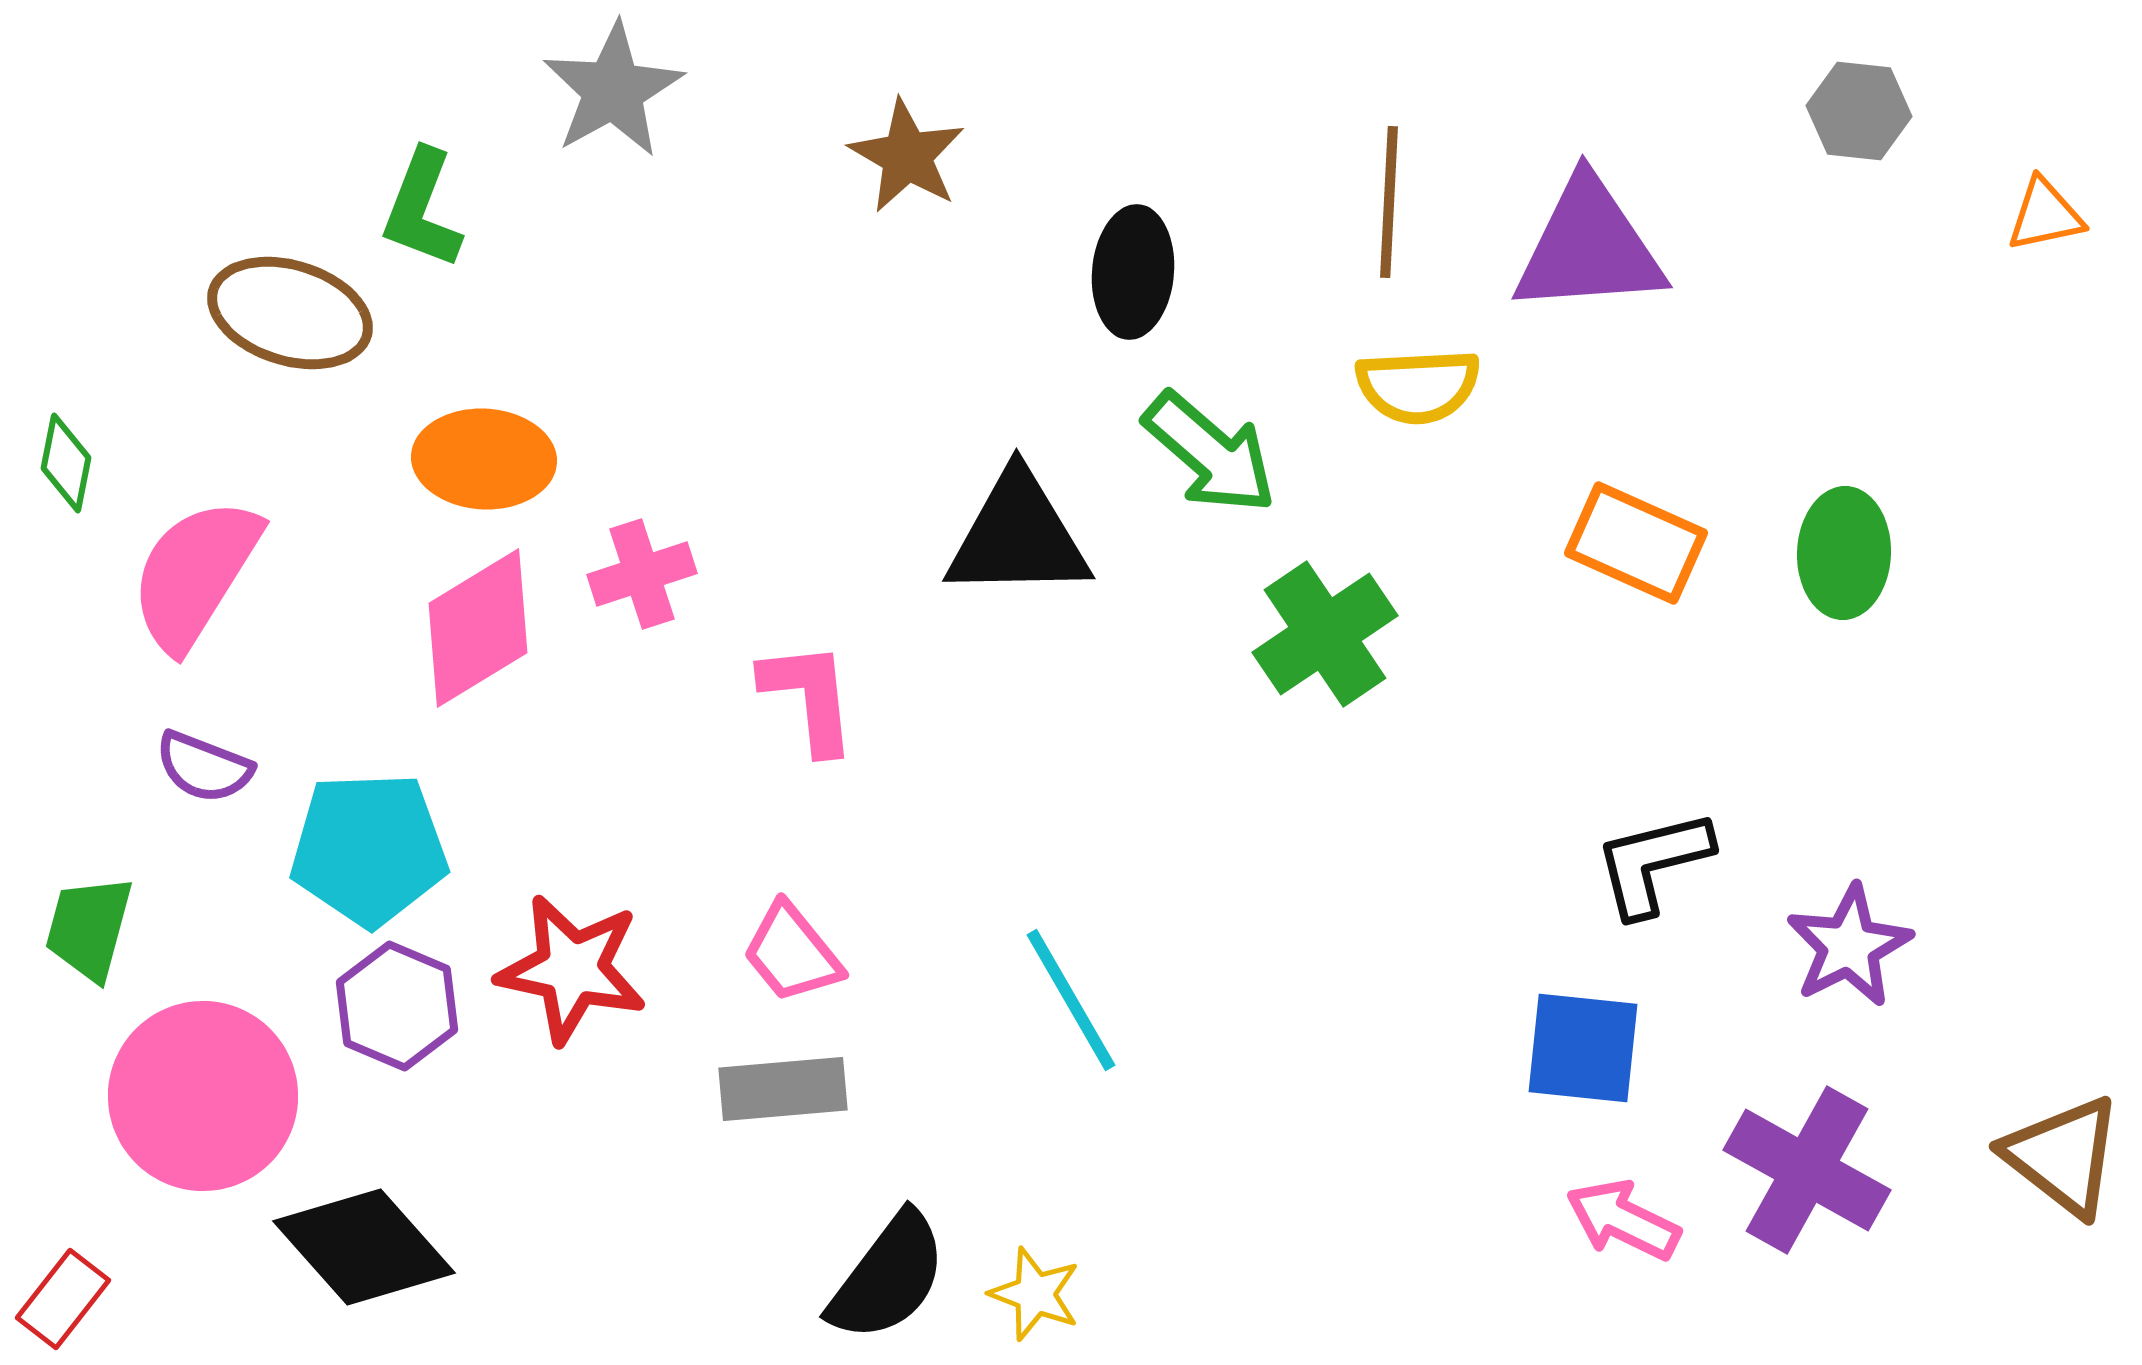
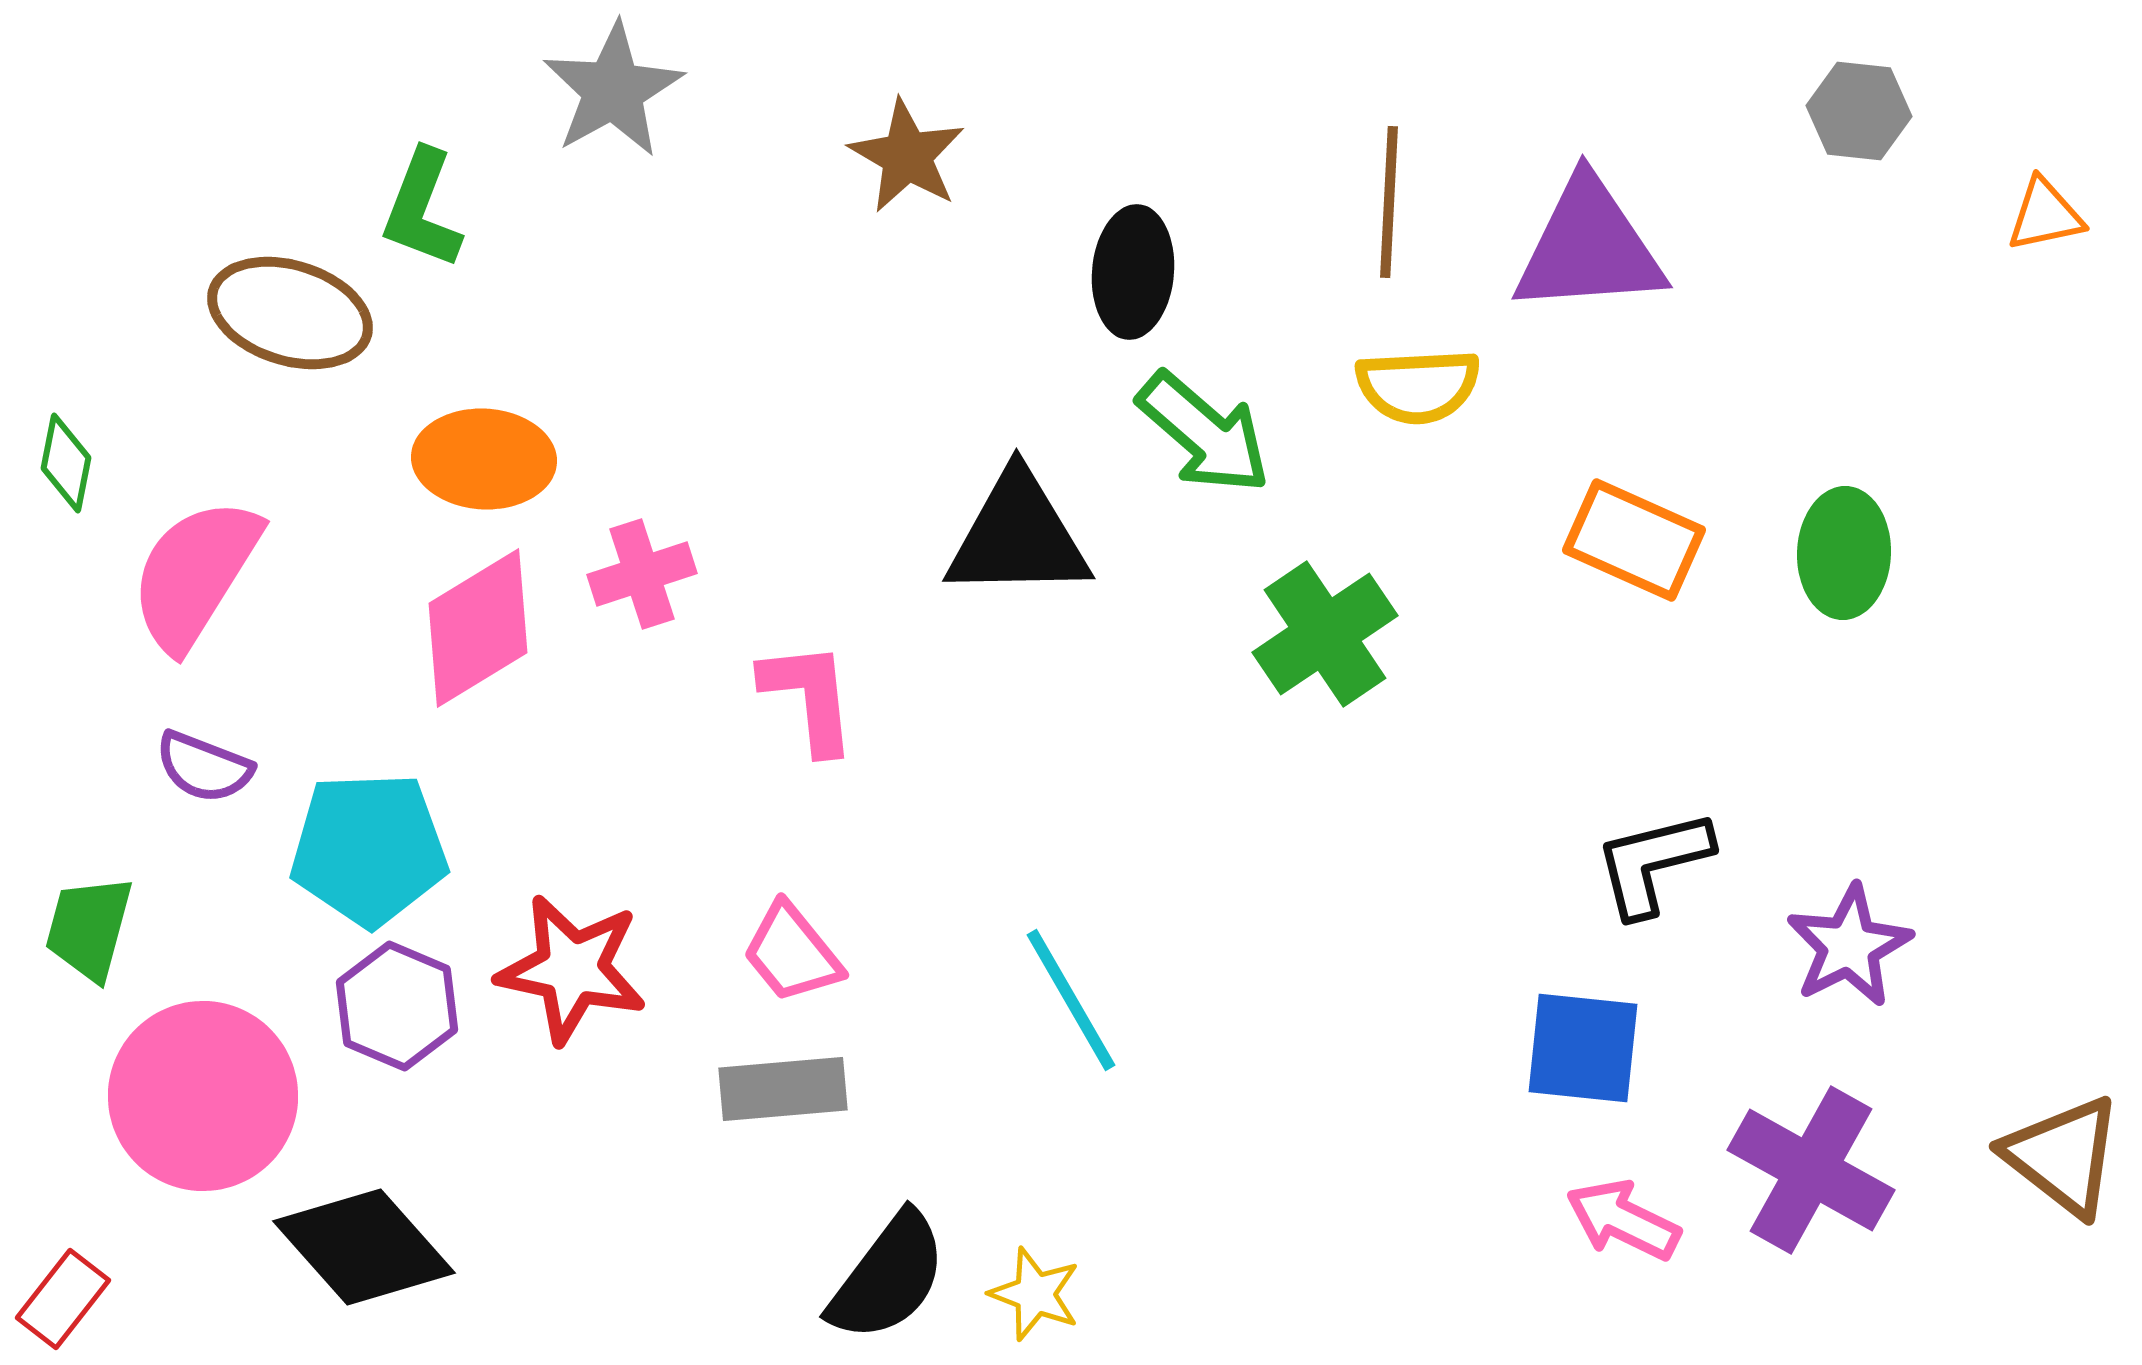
green arrow: moved 6 px left, 20 px up
orange rectangle: moved 2 px left, 3 px up
purple cross: moved 4 px right
